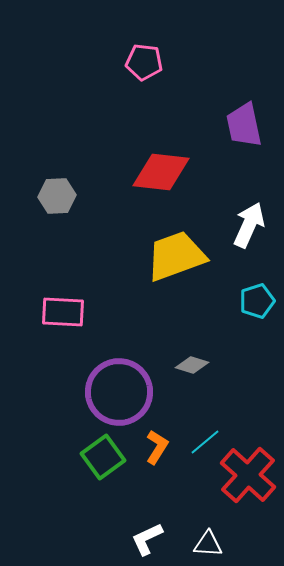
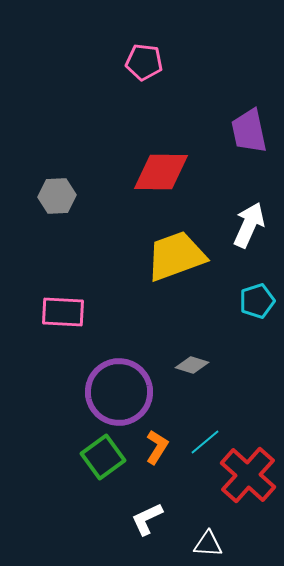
purple trapezoid: moved 5 px right, 6 px down
red diamond: rotated 6 degrees counterclockwise
white L-shape: moved 20 px up
